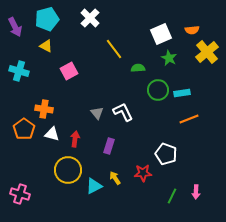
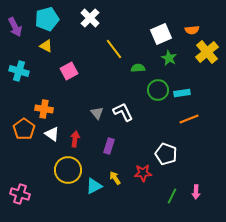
white triangle: rotated 21 degrees clockwise
